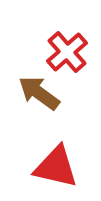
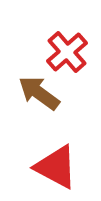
red triangle: rotated 15 degrees clockwise
